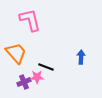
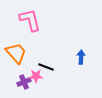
pink star: moved 1 px left, 1 px up
